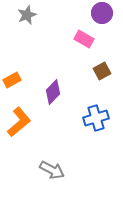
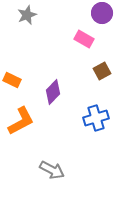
orange rectangle: rotated 54 degrees clockwise
orange L-shape: moved 2 px right, 1 px up; rotated 12 degrees clockwise
